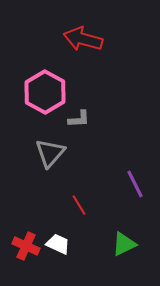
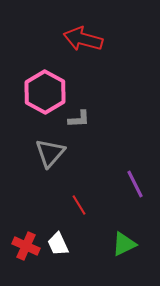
white trapezoid: rotated 140 degrees counterclockwise
